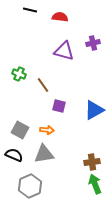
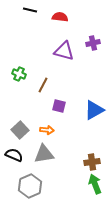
brown line: rotated 63 degrees clockwise
gray square: rotated 18 degrees clockwise
